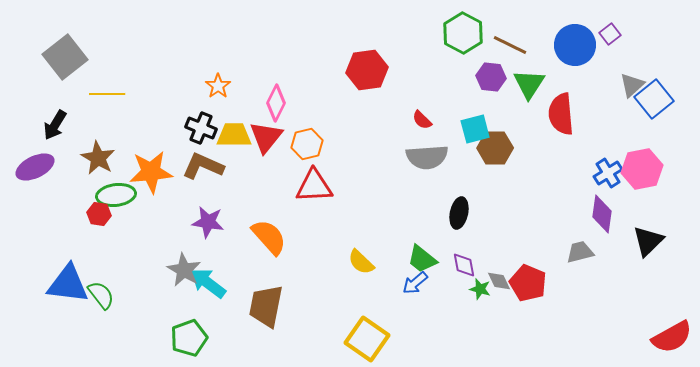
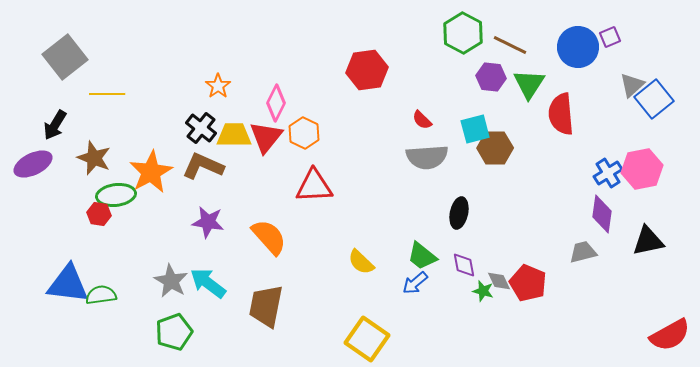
purple square at (610, 34): moved 3 px down; rotated 15 degrees clockwise
blue circle at (575, 45): moved 3 px right, 2 px down
black cross at (201, 128): rotated 16 degrees clockwise
orange hexagon at (307, 144): moved 3 px left, 11 px up; rotated 20 degrees counterclockwise
brown star at (98, 158): moved 4 px left; rotated 8 degrees counterclockwise
purple ellipse at (35, 167): moved 2 px left, 3 px up
orange star at (151, 172): rotated 24 degrees counterclockwise
black triangle at (648, 241): rotated 32 degrees clockwise
gray trapezoid at (580, 252): moved 3 px right
green trapezoid at (422, 259): moved 3 px up
gray star at (184, 270): moved 13 px left, 11 px down
green star at (480, 289): moved 3 px right, 2 px down
green semicircle at (101, 295): rotated 60 degrees counterclockwise
red semicircle at (672, 337): moved 2 px left, 2 px up
green pentagon at (189, 338): moved 15 px left, 6 px up
